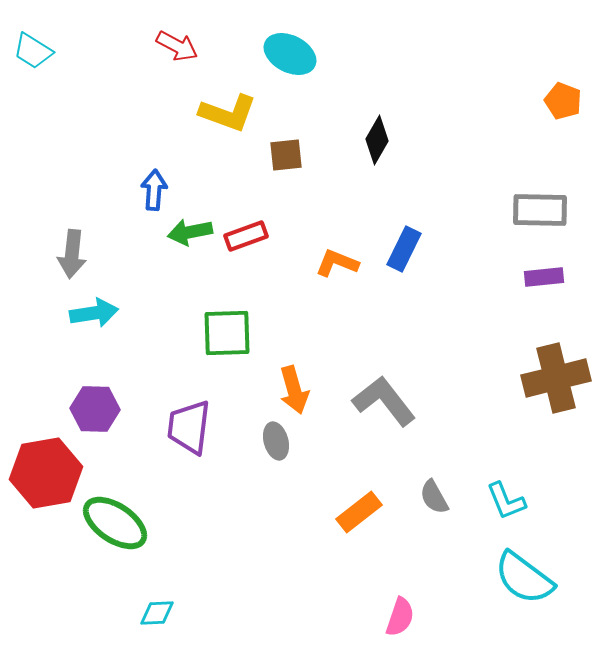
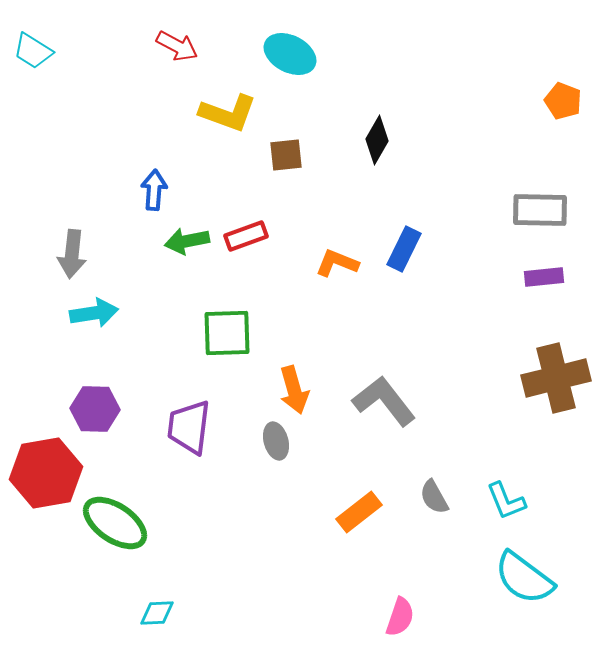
green arrow: moved 3 px left, 9 px down
